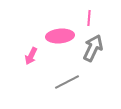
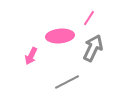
pink line: rotated 28 degrees clockwise
